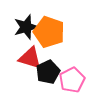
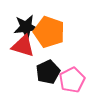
black star: rotated 10 degrees clockwise
red triangle: moved 7 px left, 12 px up
